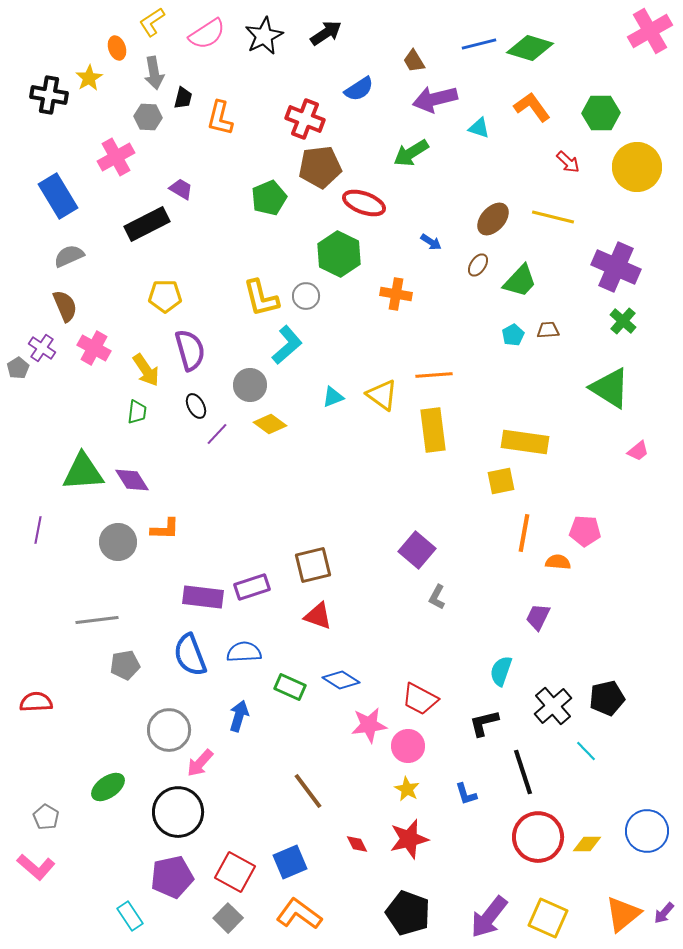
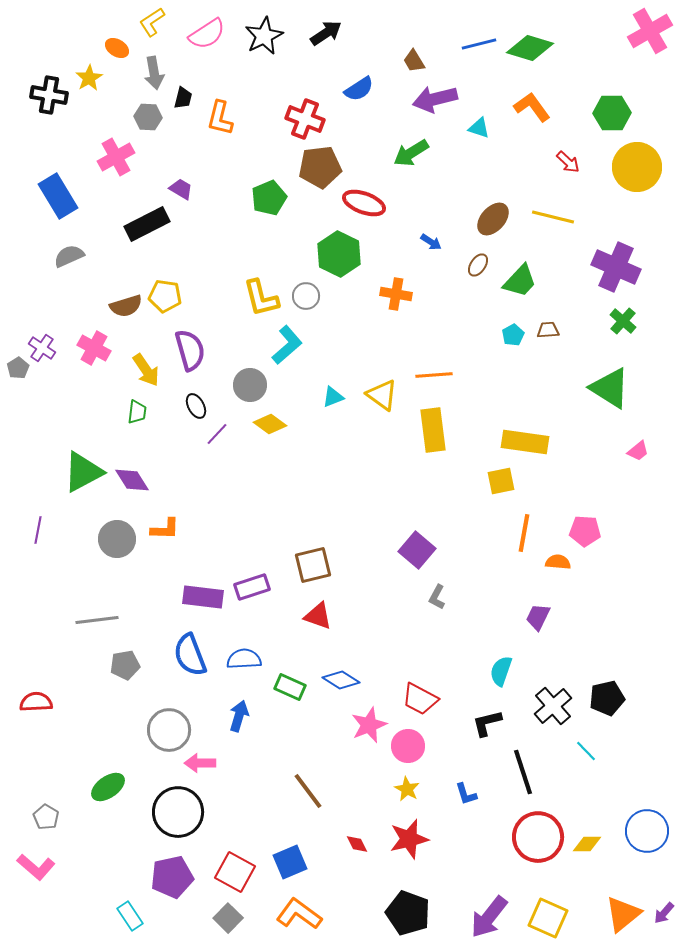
orange ellipse at (117, 48): rotated 40 degrees counterclockwise
green hexagon at (601, 113): moved 11 px right
yellow pentagon at (165, 296): rotated 8 degrees clockwise
brown semicircle at (65, 306): moved 61 px right; rotated 96 degrees clockwise
green triangle at (83, 472): rotated 24 degrees counterclockwise
gray circle at (118, 542): moved 1 px left, 3 px up
blue semicircle at (244, 652): moved 7 px down
black L-shape at (484, 723): moved 3 px right
pink star at (369, 725): rotated 15 degrees counterclockwise
pink arrow at (200, 763): rotated 48 degrees clockwise
